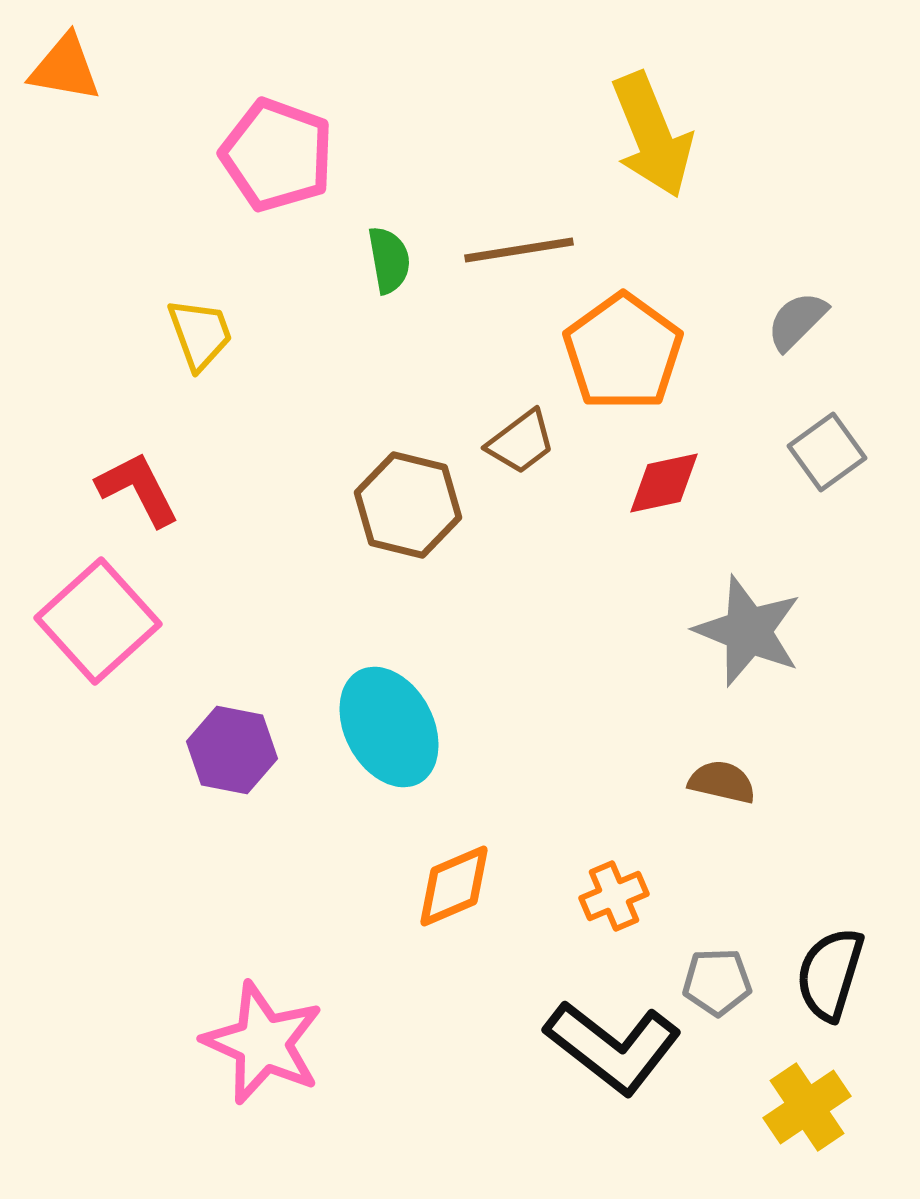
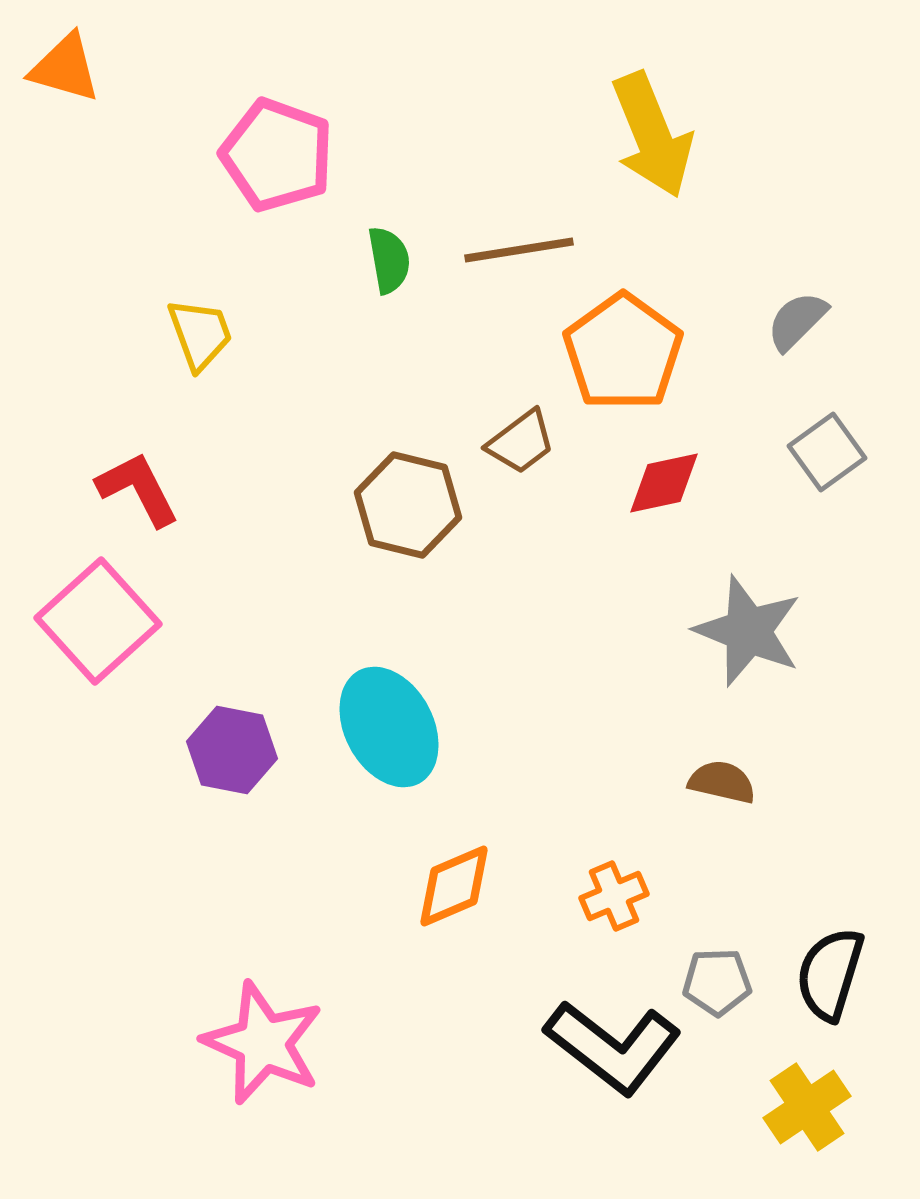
orange triangle: rotated 6 degrees clockwise
